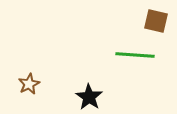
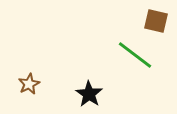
green line: rotated 33 degrees clockwise
black star: moved 3 px up
